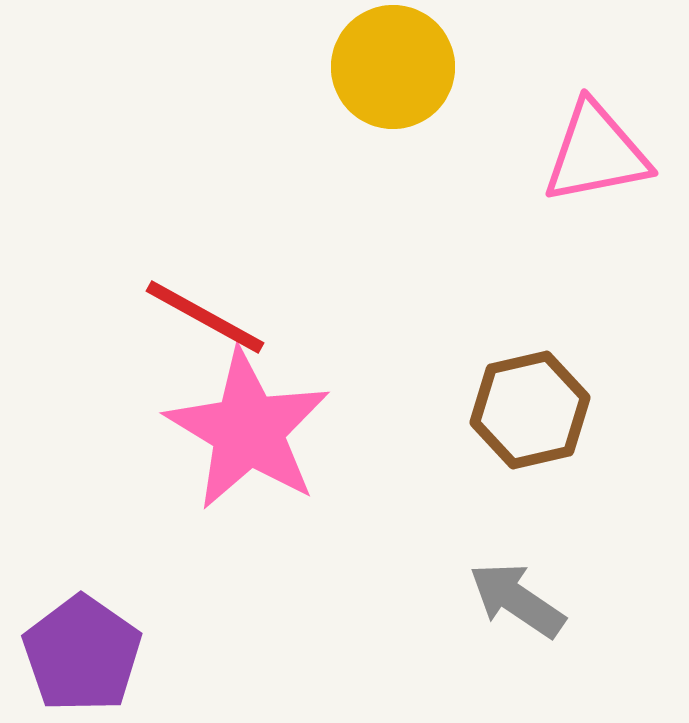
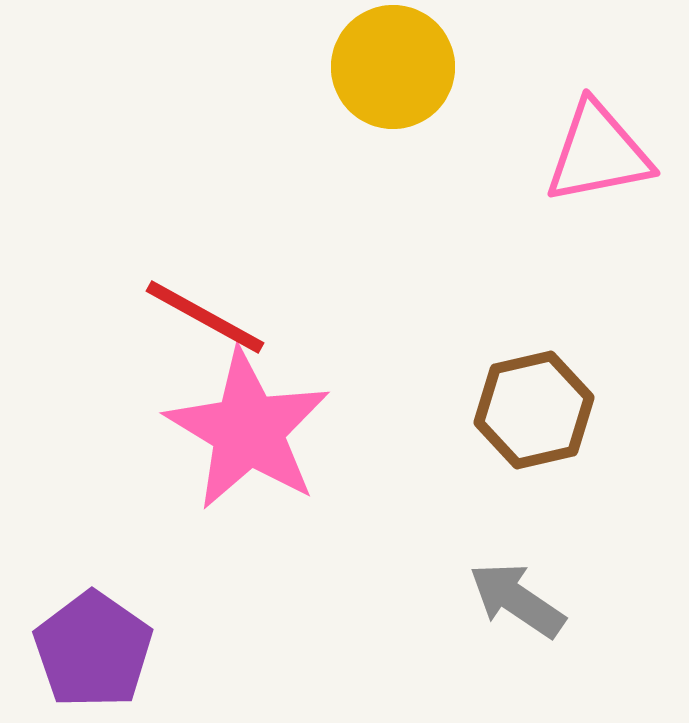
pink triangle: moved 2 px right
brown hexagon: moved 4 px right
purple pentagon: moved 11 px right, 4 px up
